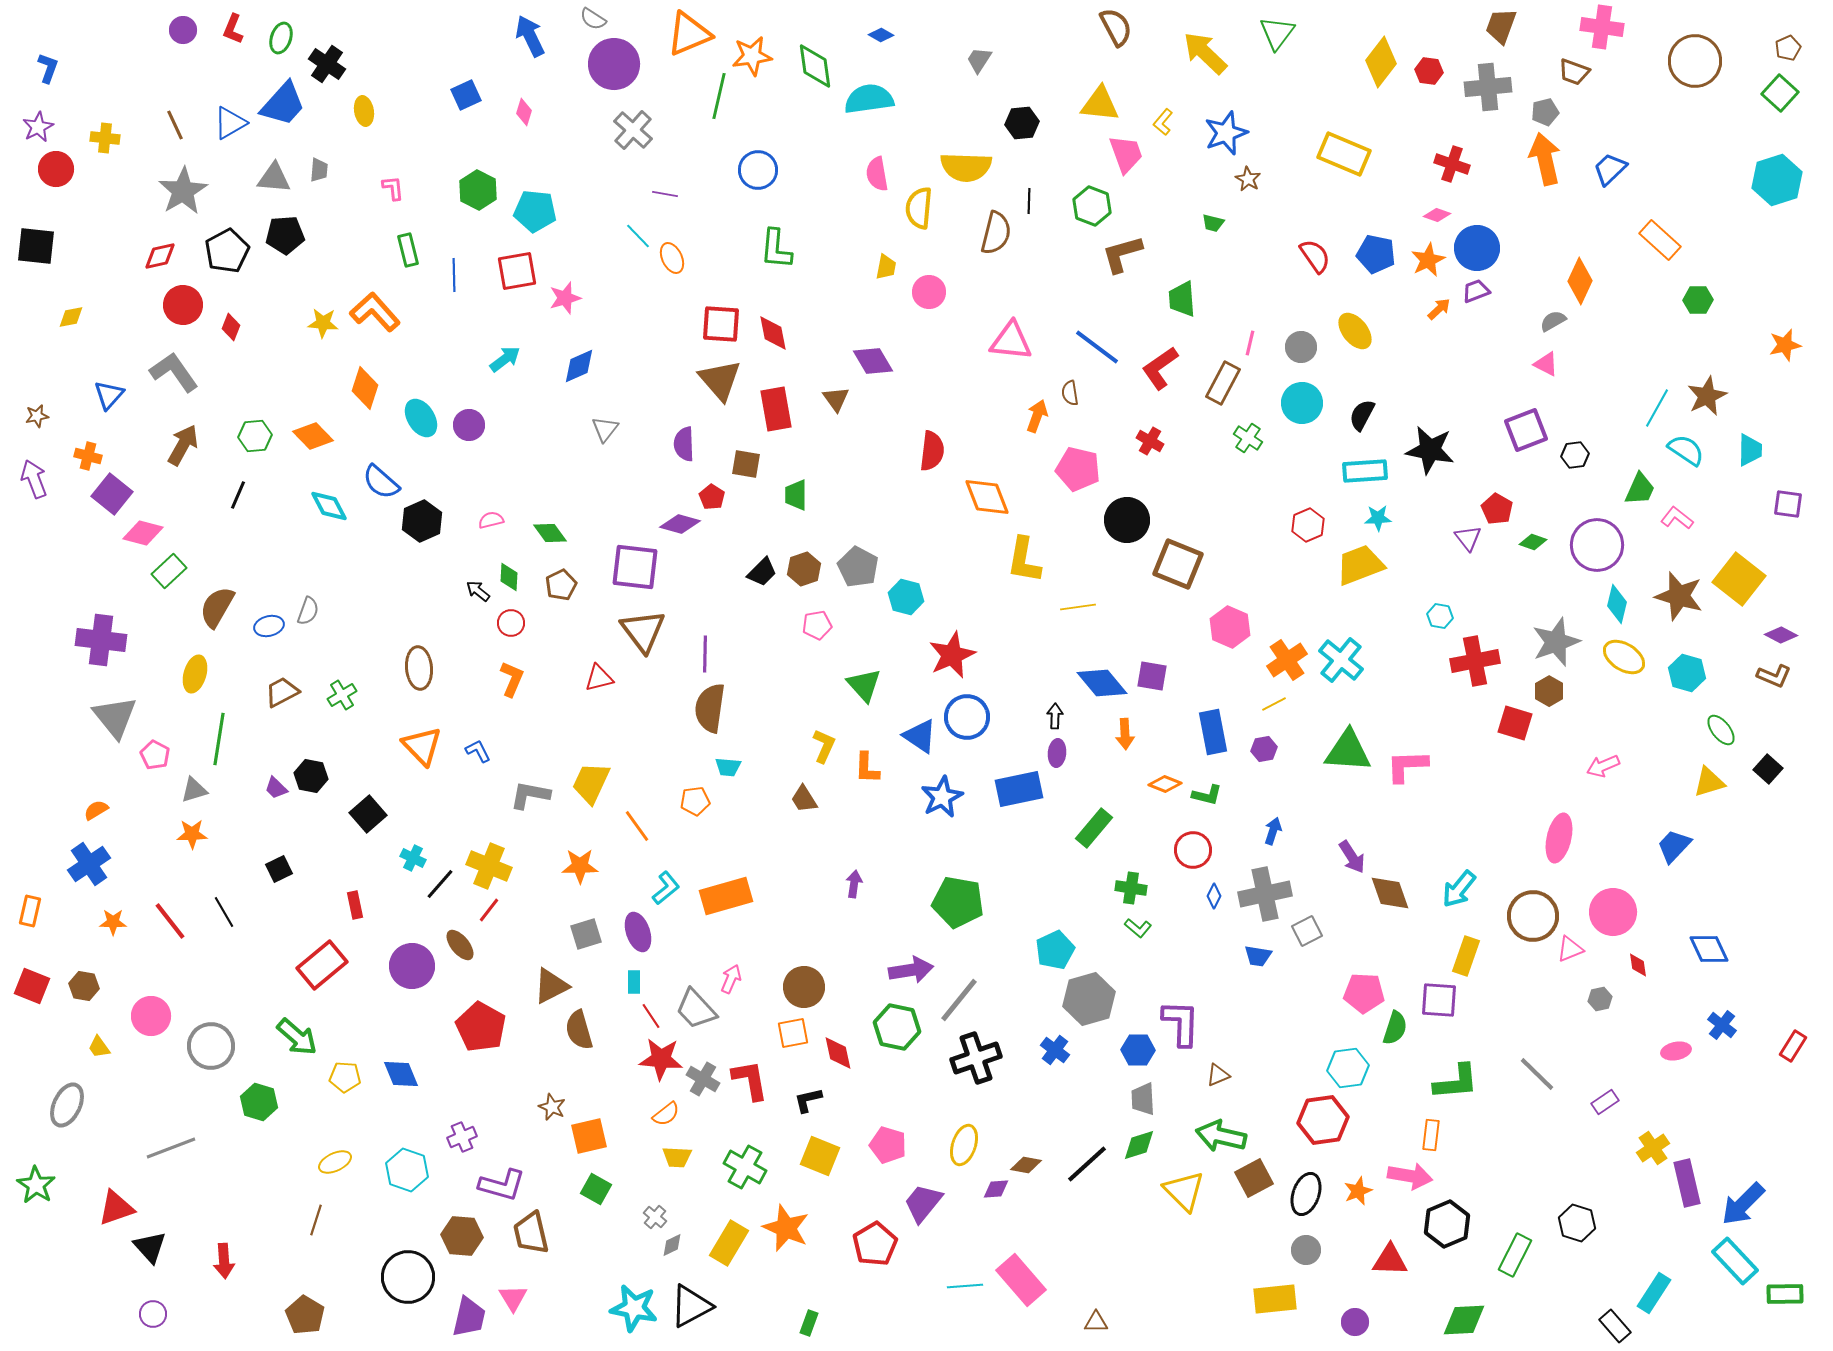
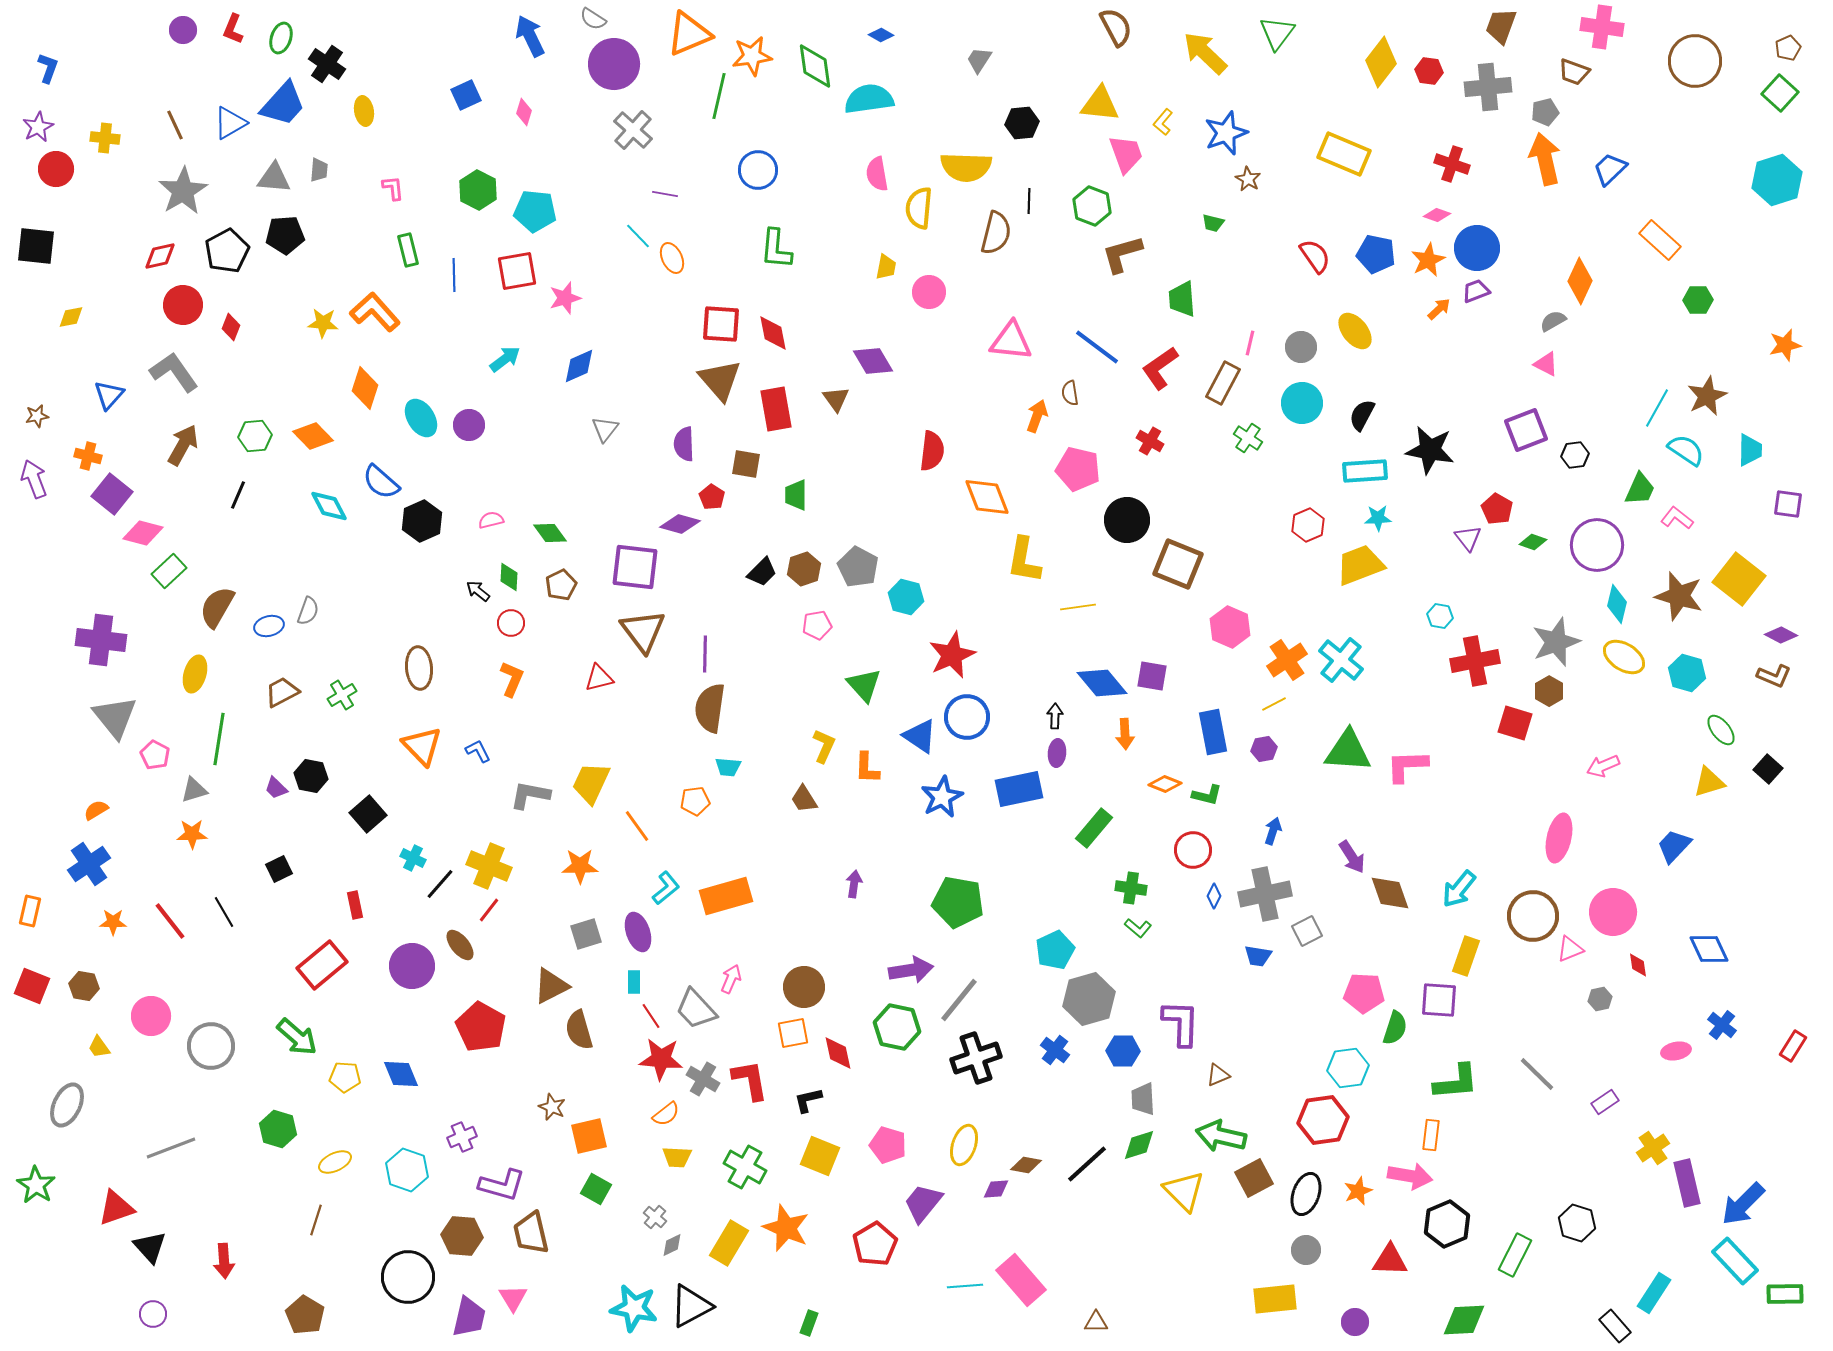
blue hexagon at (1138, 1050): moved 15 px left, 1 px down
green hexagon at (259, 1102): moved 19 px right, 27 px down
